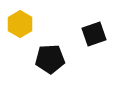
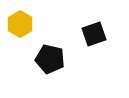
black pentagon: rotated 16 degrees clockwise
